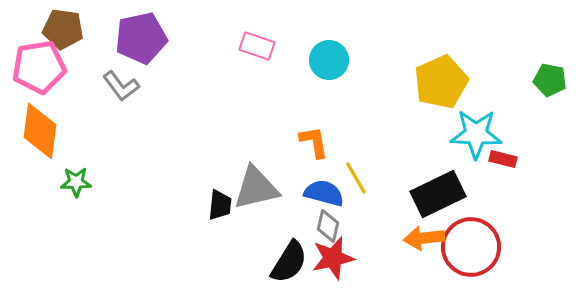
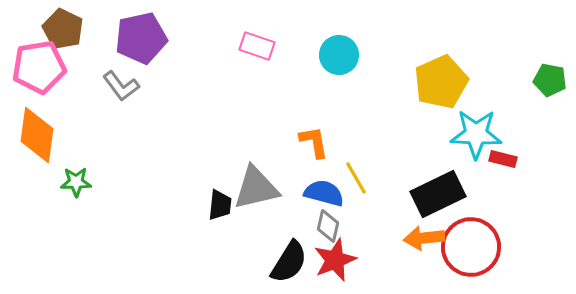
brown pentagon: rotated 18 degrees clockwise
cyan circle: moved 10 px right, 5 px up
orange diamond: moved 3 px left, 4 px down
red star: moved 2 px right, 2 px down; rotated 9 degrees counterclockwise
